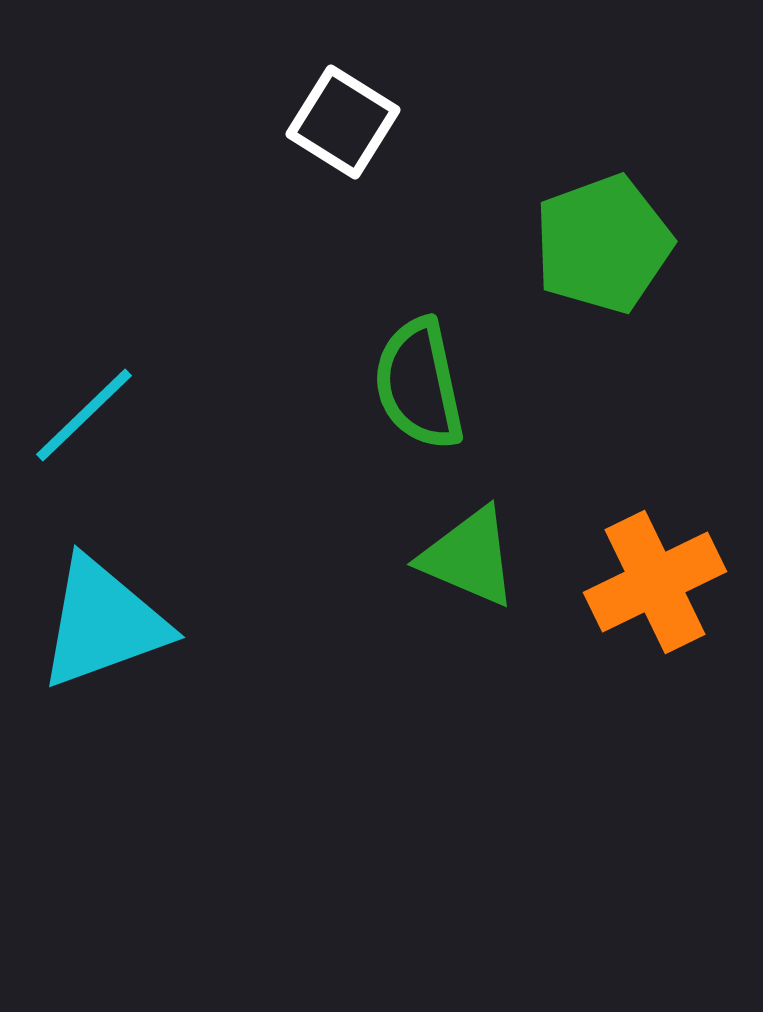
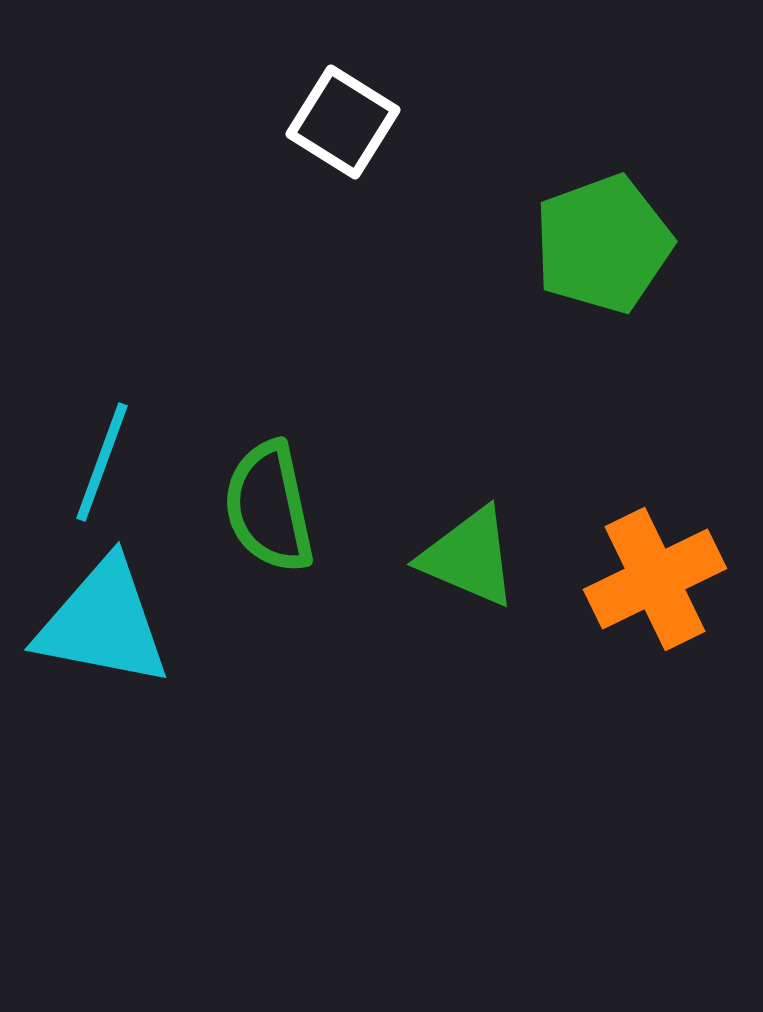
green semicircle: moved 150 px left, 123 px down
cyan line: moved 18 px right, 47 px down; rotated 26 degrees counterclockwise
orange cross: moved 3 px up
cyan triangle: rotated 31 degrees clockwise
